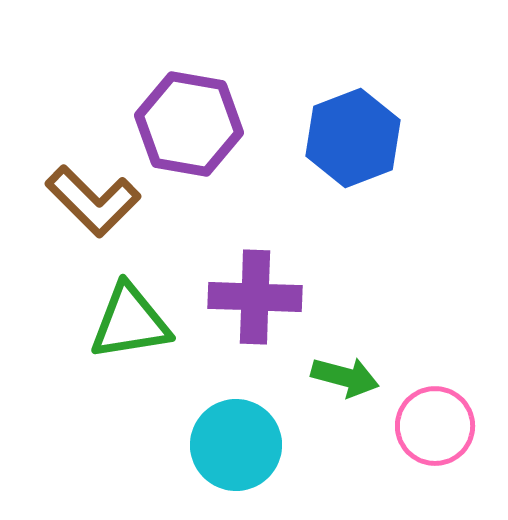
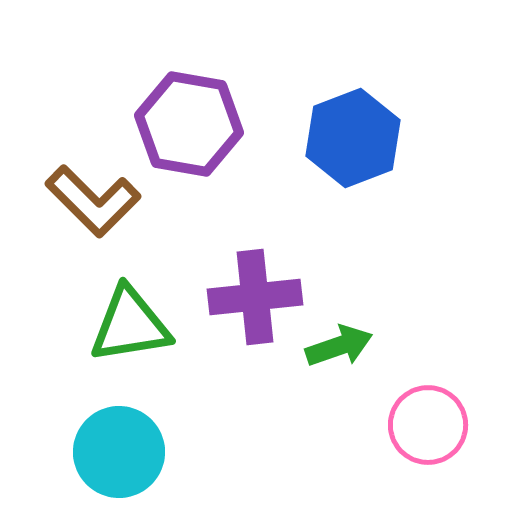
purple cross: rotated 8 degrees counterclockwise
green triangle: moved 3 px down
green arrow: moved 6 px left, 31 px up; rotated 34 degrees counterclockwise
pink circle: moved 7 px left, 1 px up
cyan circle: moved 117 px left, 7 px down
